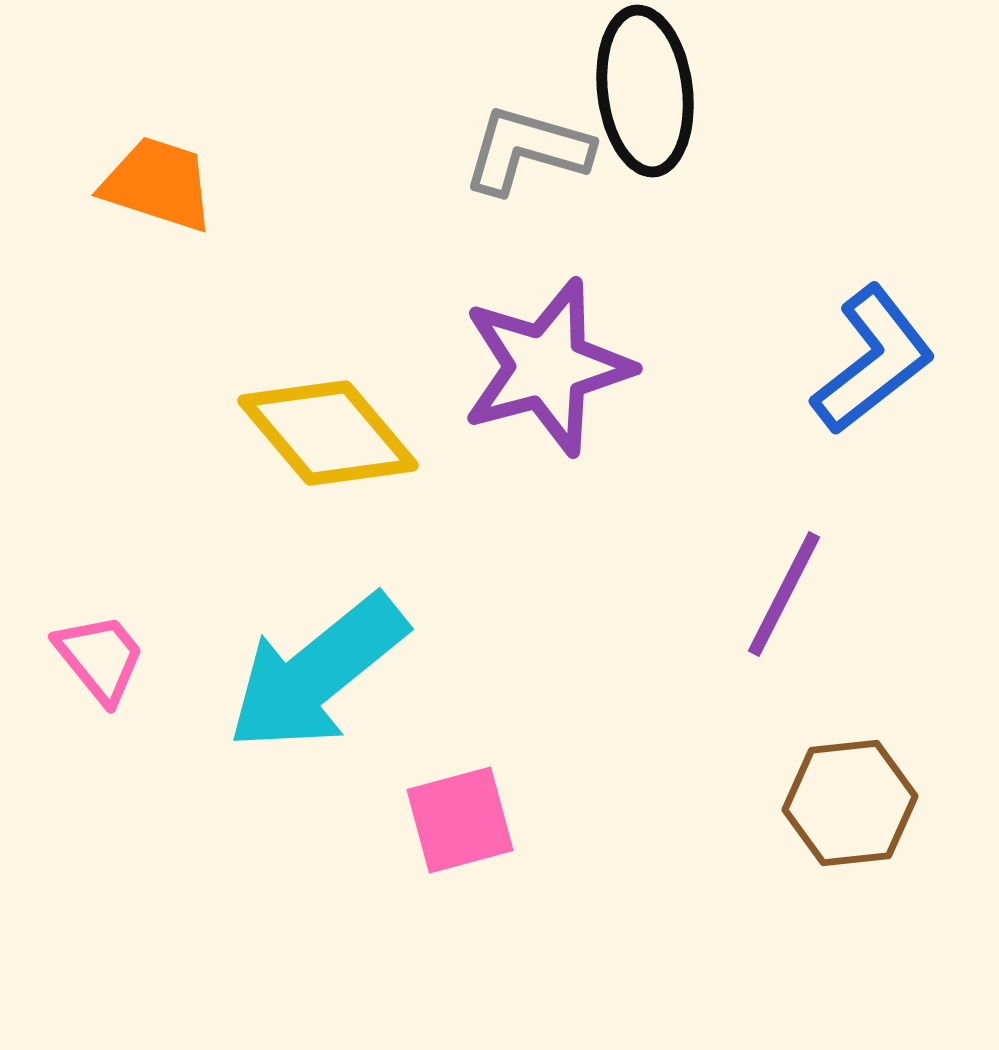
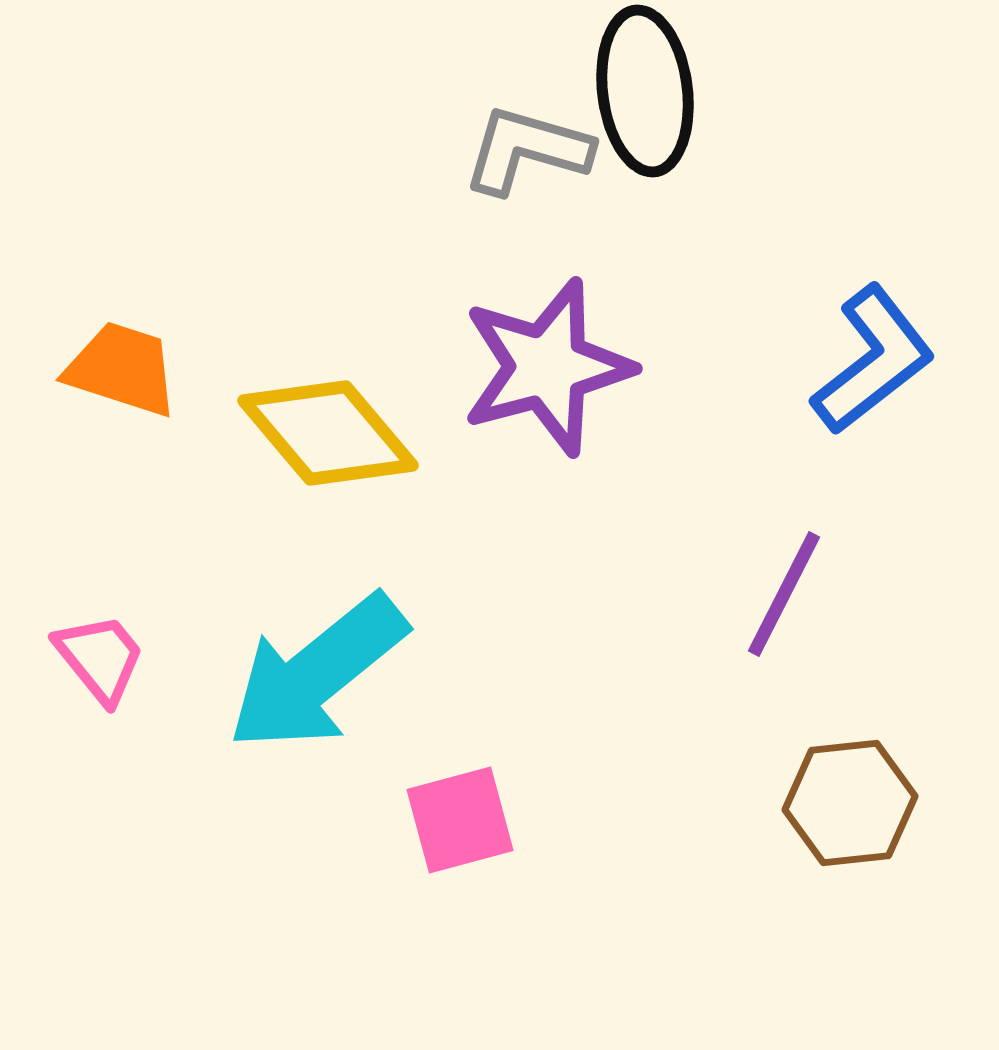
orange trapezoid: moved 36 px left, 185 px down
